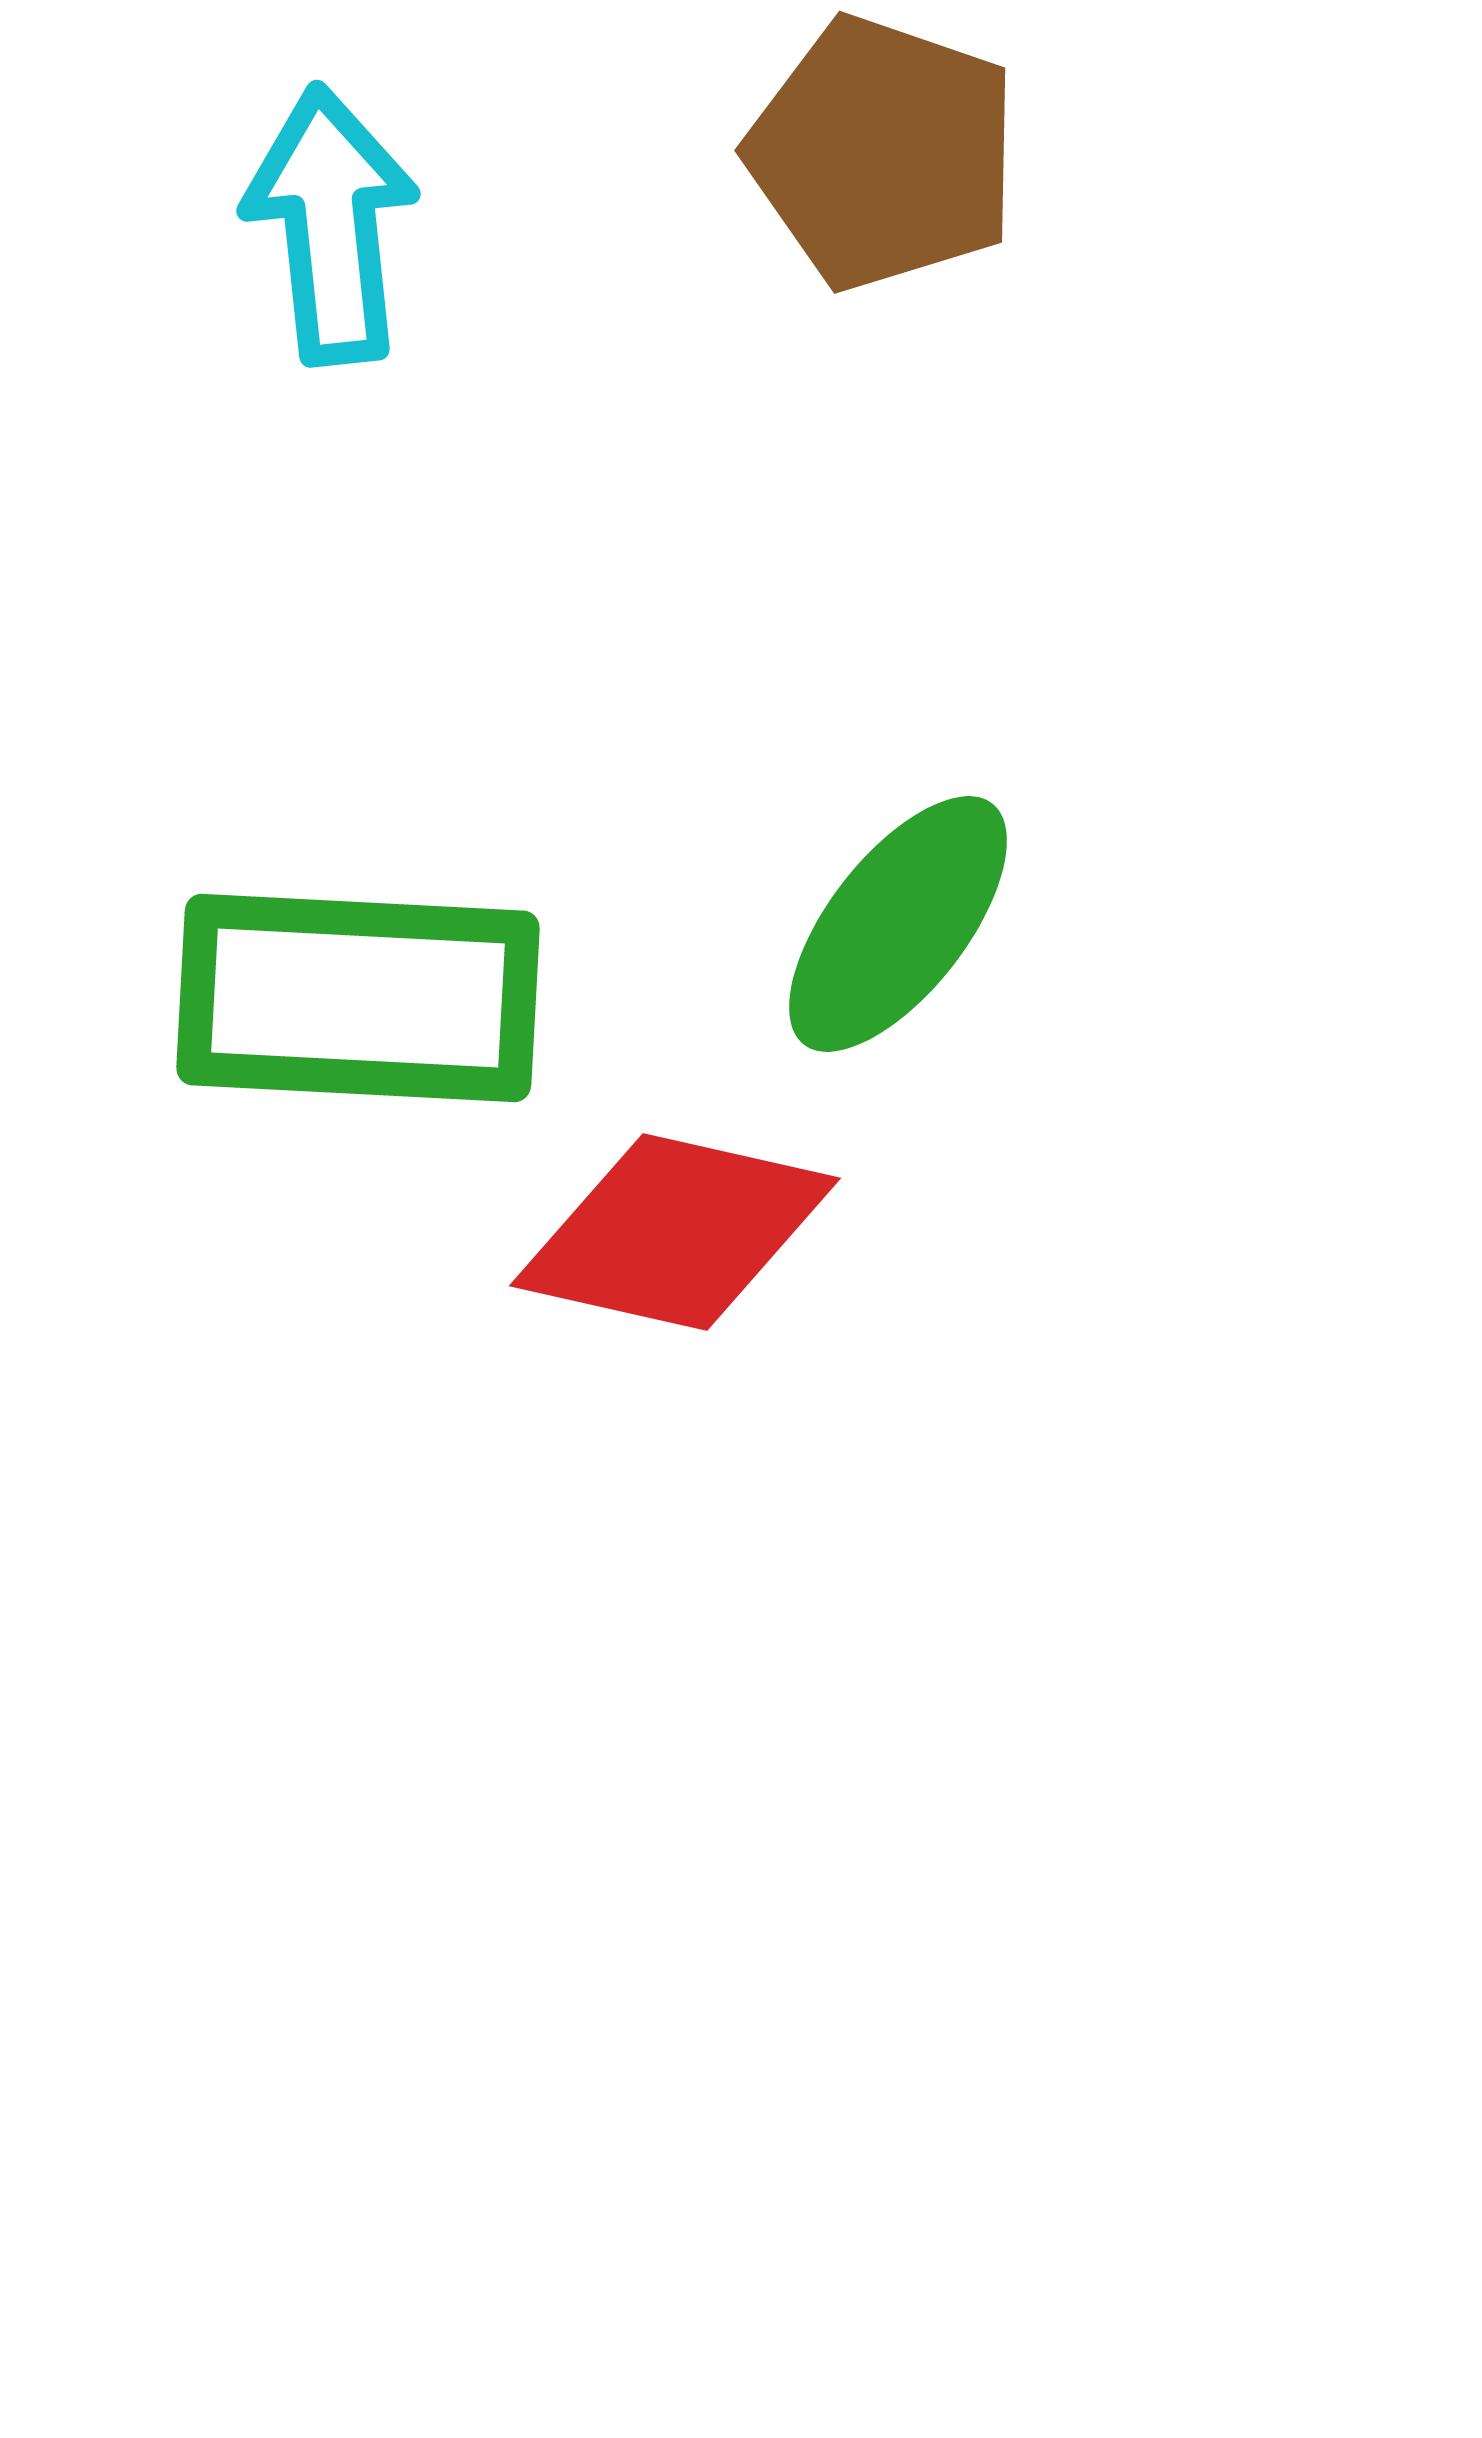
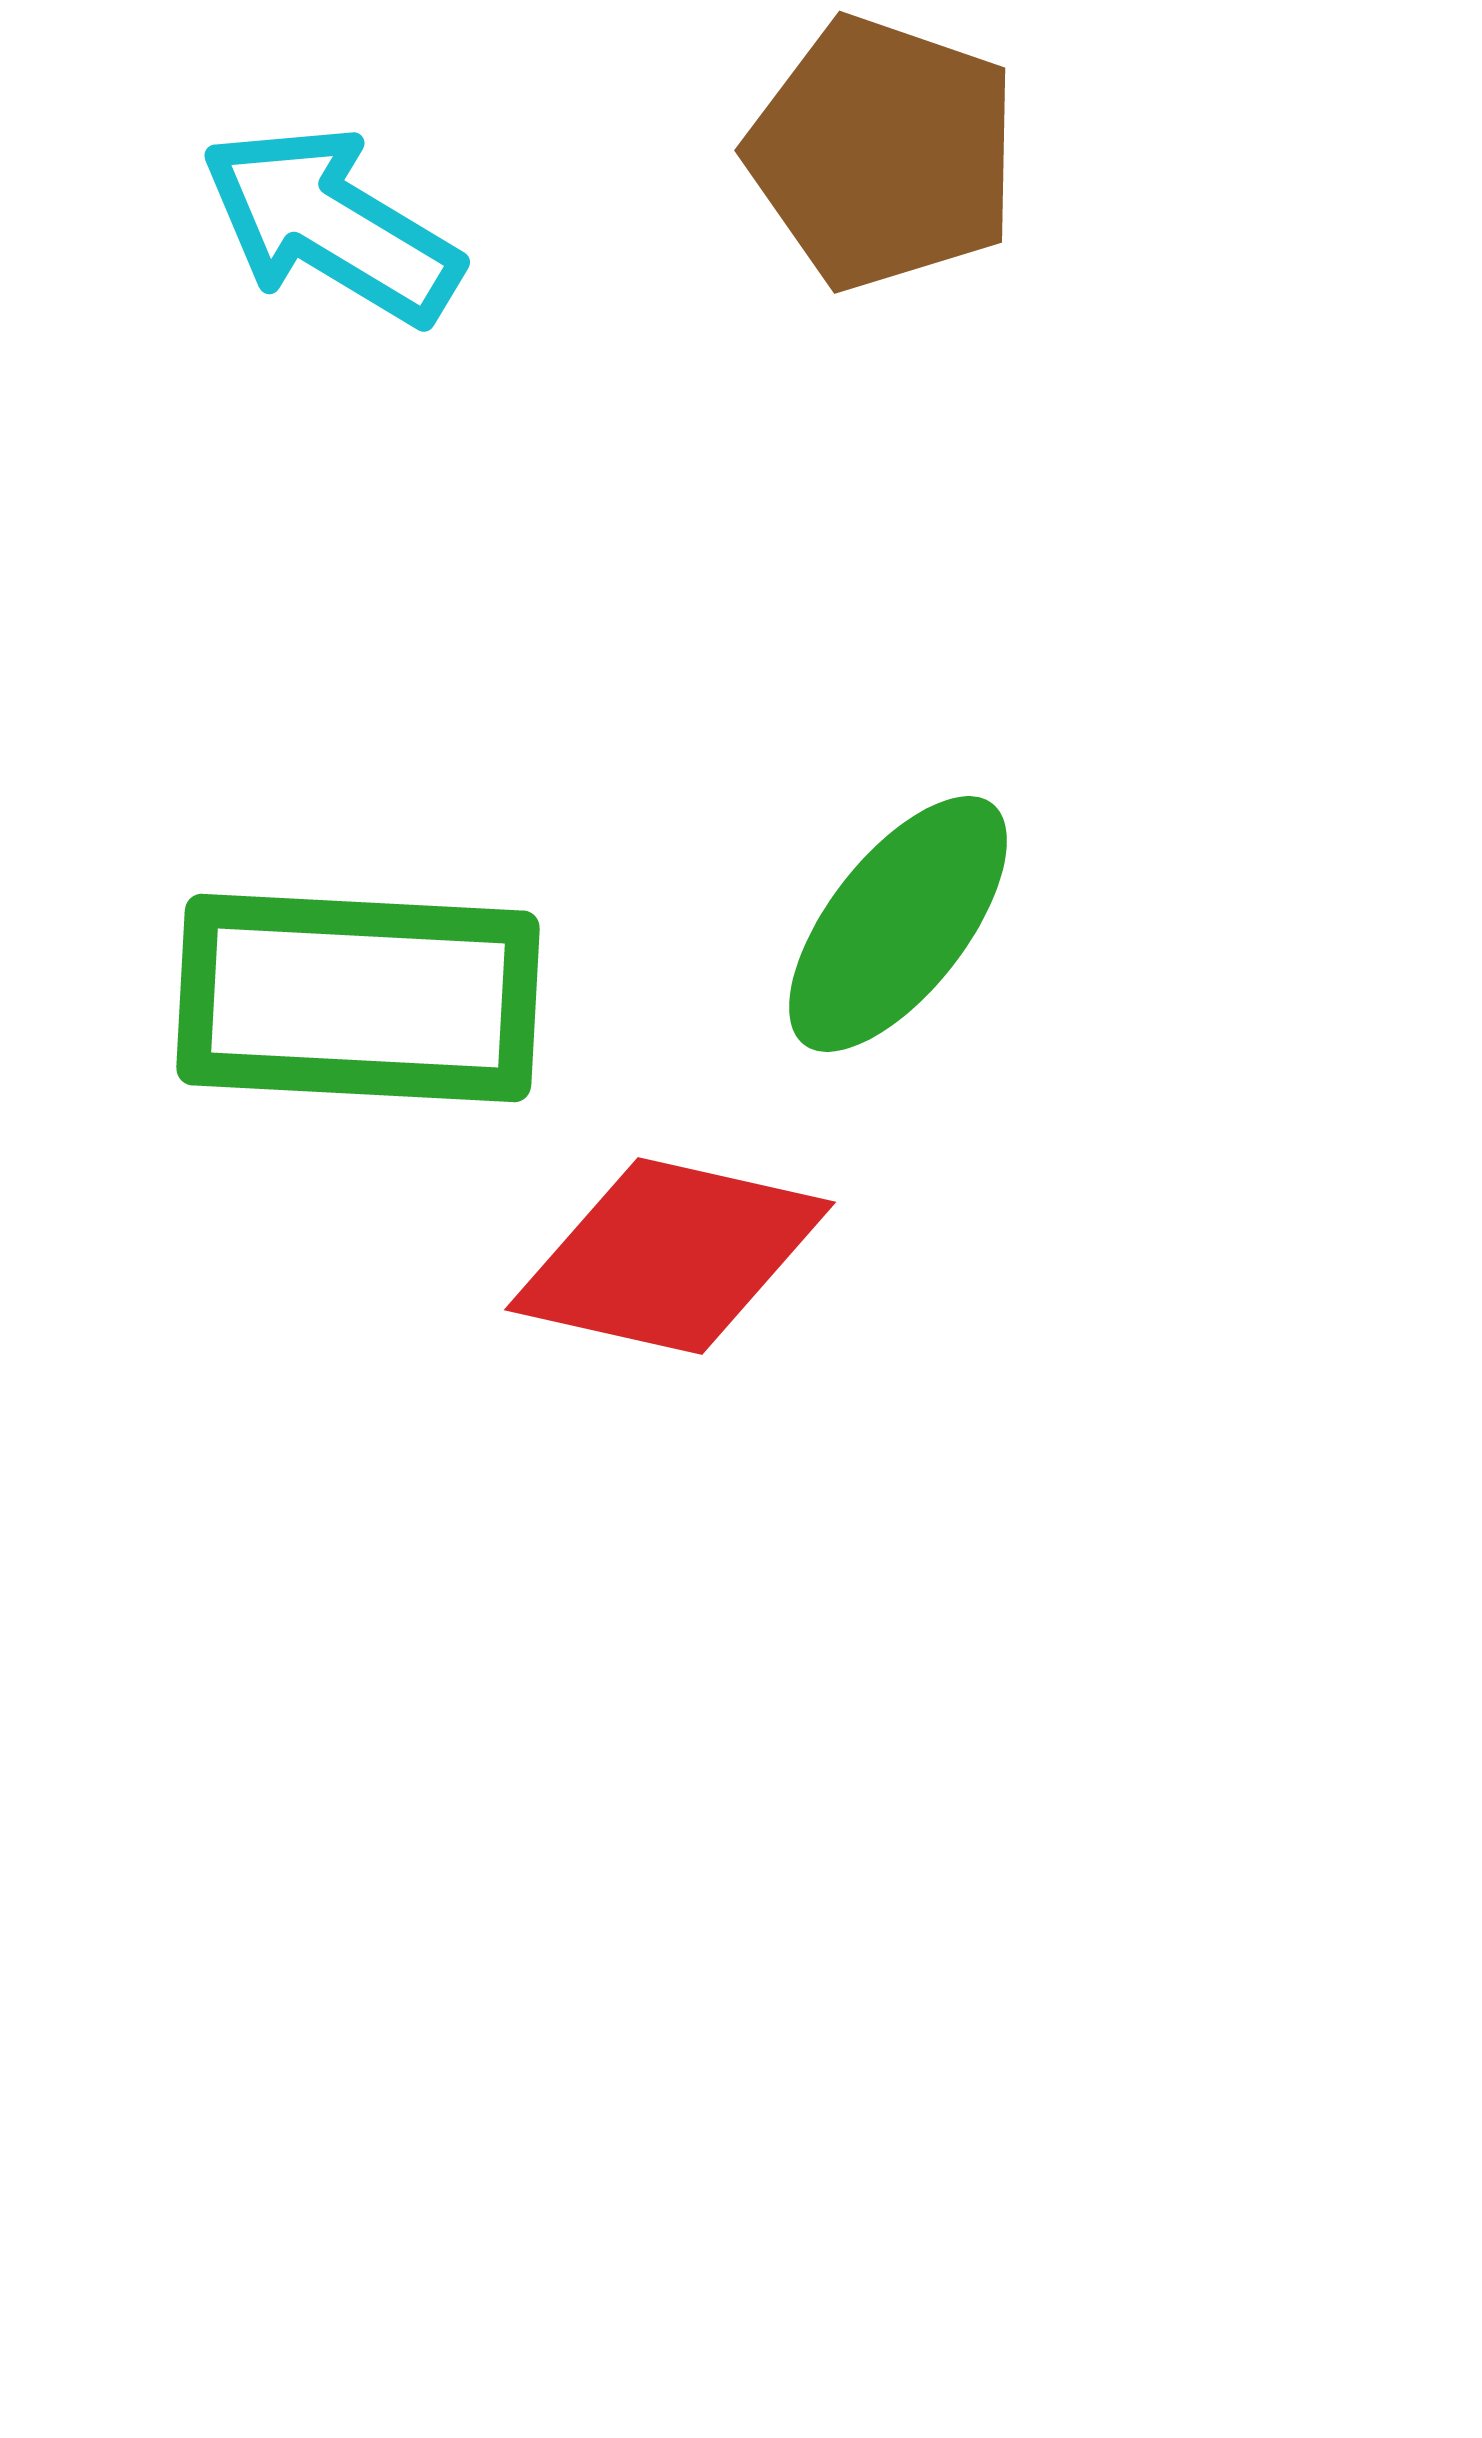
cyan arrow: rotated 53 degrees counterclockwise
red diamond: moved 5 px left, 24 px down
